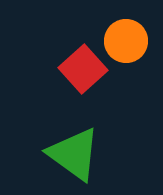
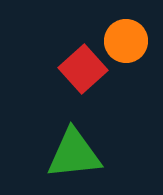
green triangle: rotated 42 degrees counterclockwise
